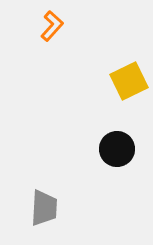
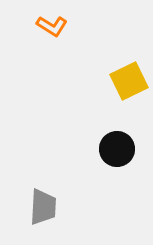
orange L-shape: rotated 80 degrees clockwise
gray trapezoid: moved 1 px left, 1 px up
